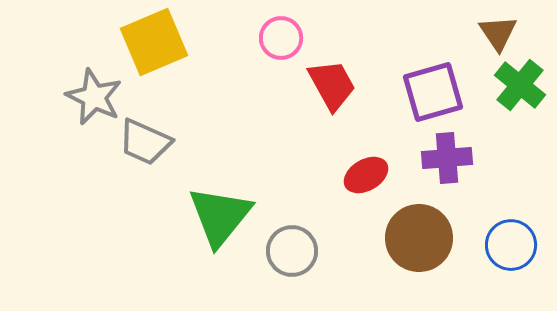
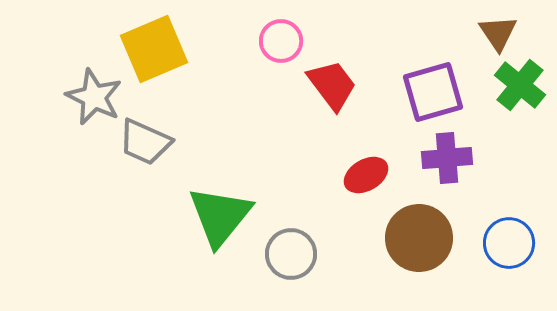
pink circle: moved 3 px down
yellow square: moved 7 px down
red trapezoid: rotated 8 degrees counterclockwise
blue circle: moved 2 px left, 2 px up
gray circle: moved 1 px left, 3 px down
